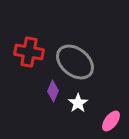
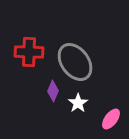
red cross: rotated 8 degrees counterclockwise
gray ellipse: rotated 15 degrees clockwise
pink ellipse: moved 2 px up
